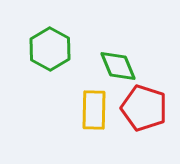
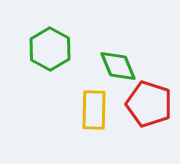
red pentagon: moved 5 px right, 4 px up
